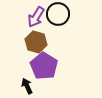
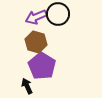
purple arrow: rotated 35 degrees clockwise
purple pentagon: moved 2 px left
